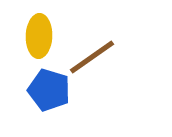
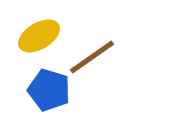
yellow ellipse: rotated 57 degrees clockwise
